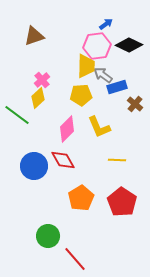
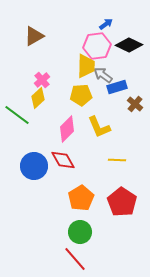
brown triangle: rotated 10 degrees counterclockwise
green circle: moved 32 px right, 4 px up
